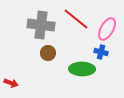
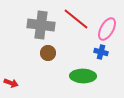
green ellipse: moved 1 px right, 7 px down
